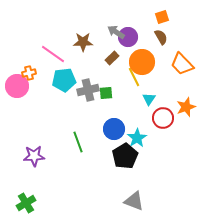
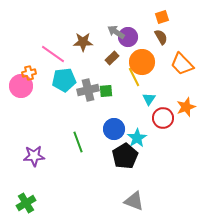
pink circle: moved 4 px right
green square: moved 2 px up
